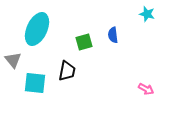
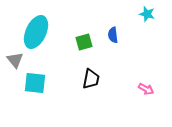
cyan ellipse: moved 1 px left, 3 px down
gray triangle: moved 2 px right
black trapezoid: moved 24 px right, 8 px down
